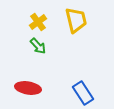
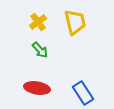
yellow trapezoid: moved 1 px left, 2 px down
green arrow: moved 2 px right, 4 px down
red ellipse: moved 9 px right
